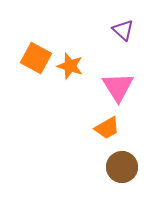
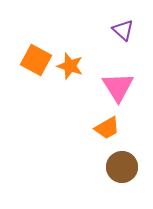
orange square: moved 2 px down
